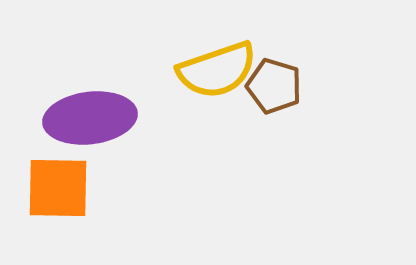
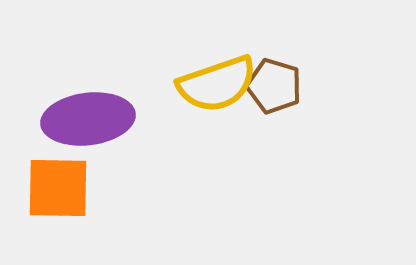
yellow semicircle: moved 14 px down
purple ellipse: moved 2 px left, 1 px down
